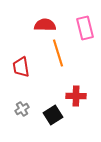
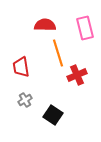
red cross: moved 1 px right, 21 px up; rotated 24 degrees counterclockwise
gray cross: moved 3 px right, 9 px up
black square: rotated 24 degrees counterclockwise
